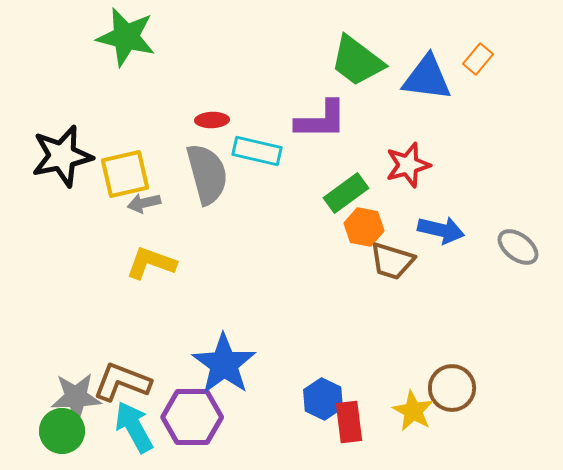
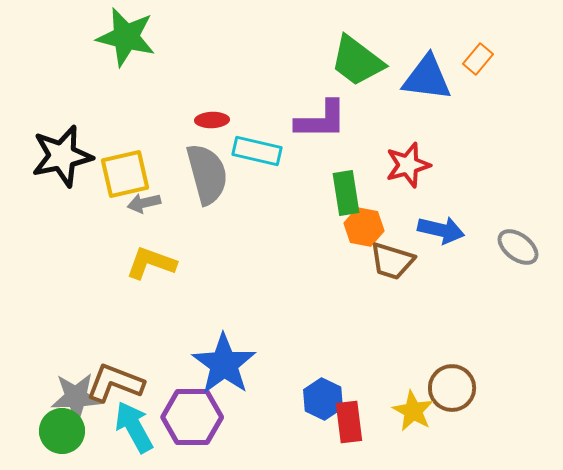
green rectangle: rotated 63 degrees counterclockwise
brown L-shape: moved 7 px left, 1 px down
